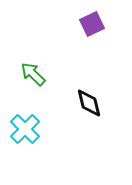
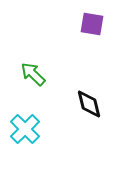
purple square: rotated 35 degrees clockwise
black diamond: moved 1 px down
